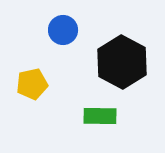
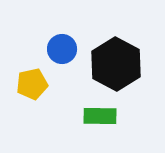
blue circle: moved 1 px left, 19 px down
black hexagon: moved 6 px left, 2 px down
